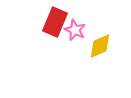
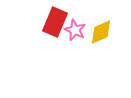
yellow diamond: moved 1 px right, 14 px up
